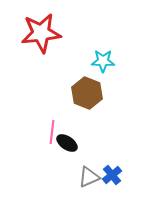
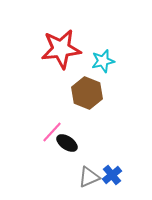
red star: moved 20 px right, 16 px down
cyan star: rotated 15 degrees counterclockwise
pink line: rotated 35 degrees clockwise
